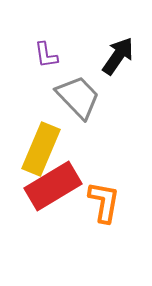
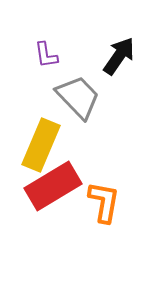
black arrow: moved 1 px right
yellow rectangle: moved 4 px up
